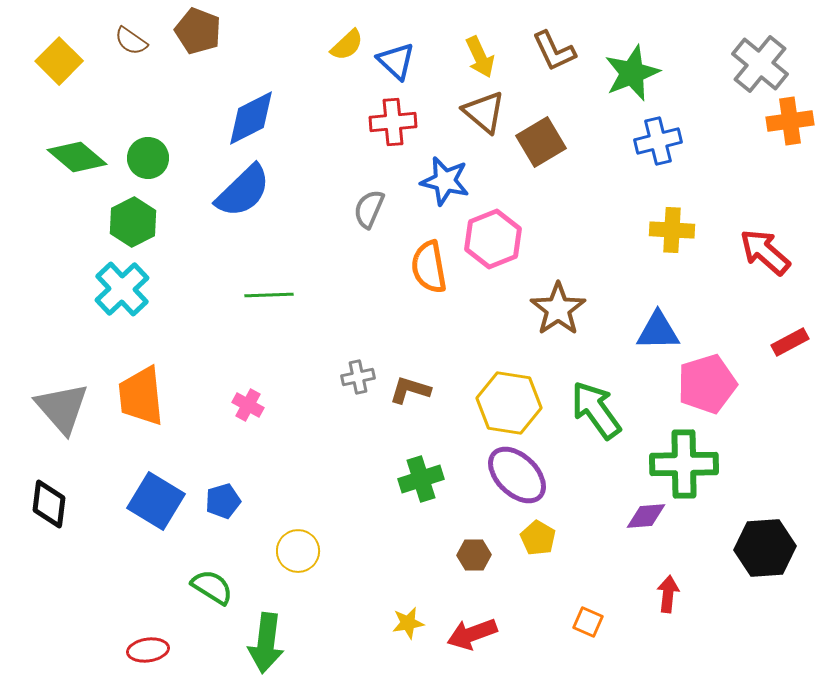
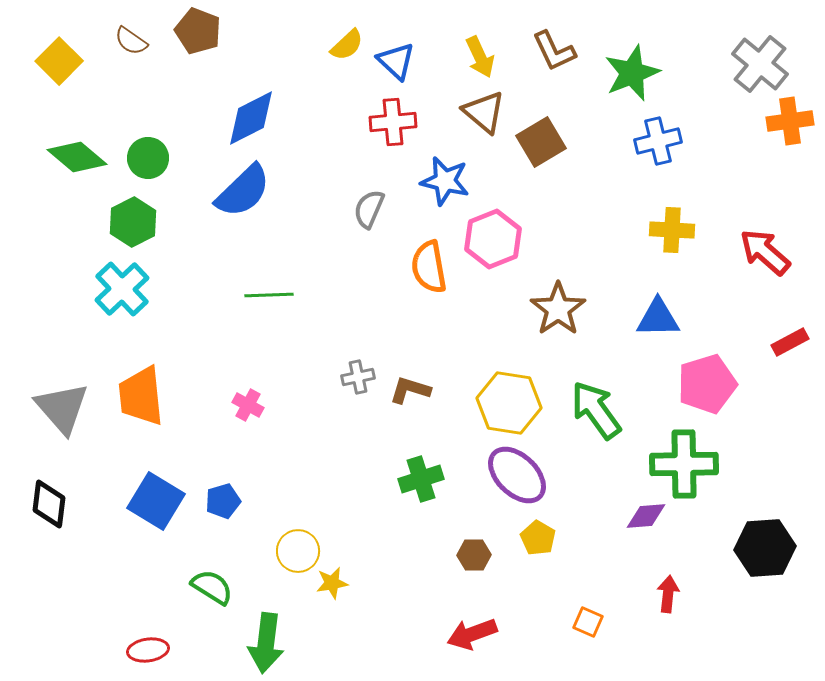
blue triangle at (658, 331): moved 13 px up
yellow star at (408, 623): moved 76 px left, 40 px up
